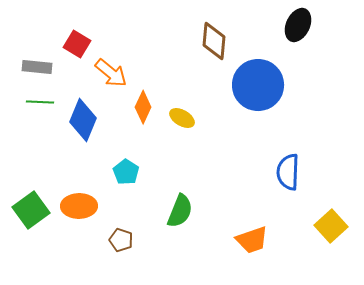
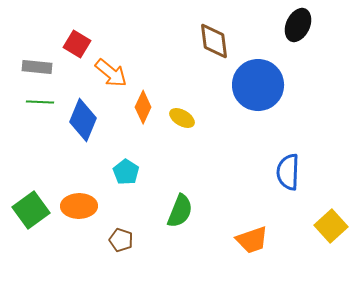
brown diamond: rotated 12 degrees counterclockwise
